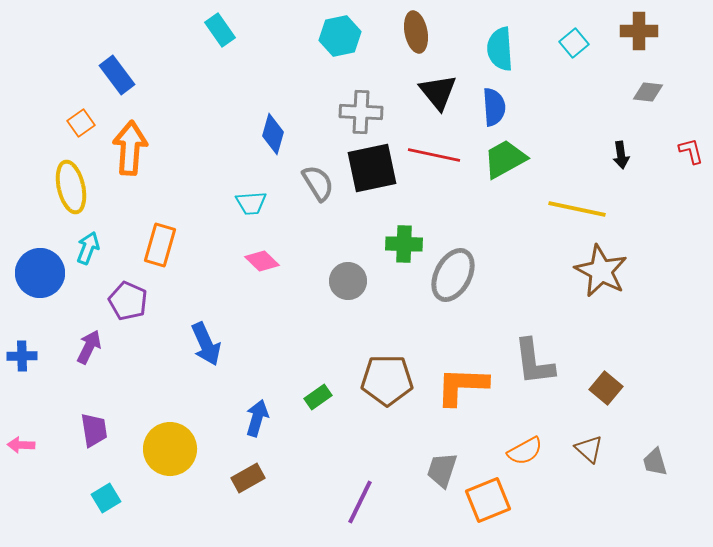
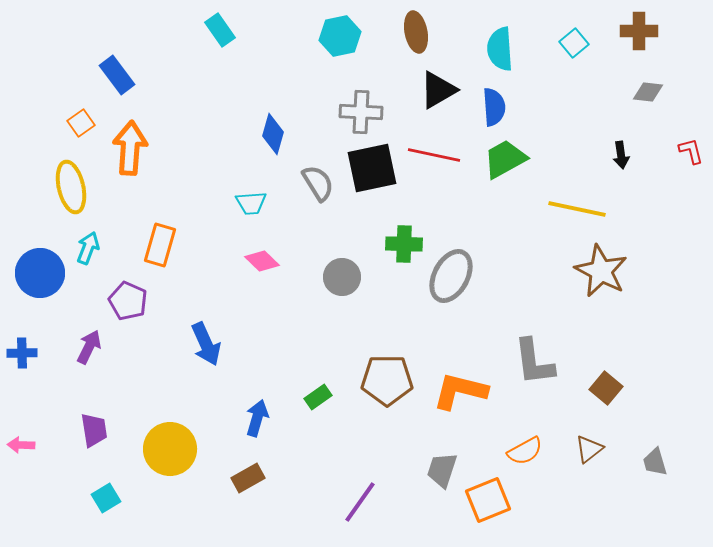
black triangle at (438, 92): moved 2 px up; rotated 39 degrees clockwise
gray ellipse at (453, 275): moved 2 px left, 1 px down
gray circle at (348, 281): moved 6 px left, 4 px up
blue cross at (22, 356): moved 3 px up
orange L-shape at (462, 386): moved 2 px left, 5 px down; rotated 12 degrees clockwise
brown triangle at (589, 449): rotated 40 degrees clockwise
purple line at (360, 502): rotated 9 degrees clockwise
